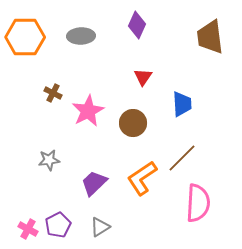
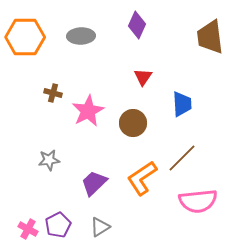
brown cross: rotated 12 degrees counterclockwise
pink semicircle: moved 2 px up; rotated 81 degrees clockwise
